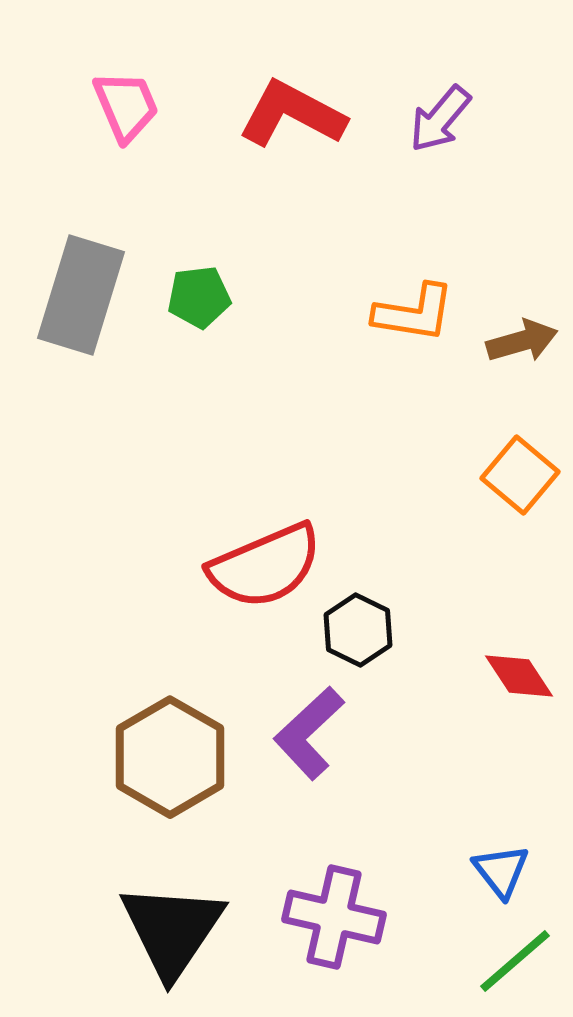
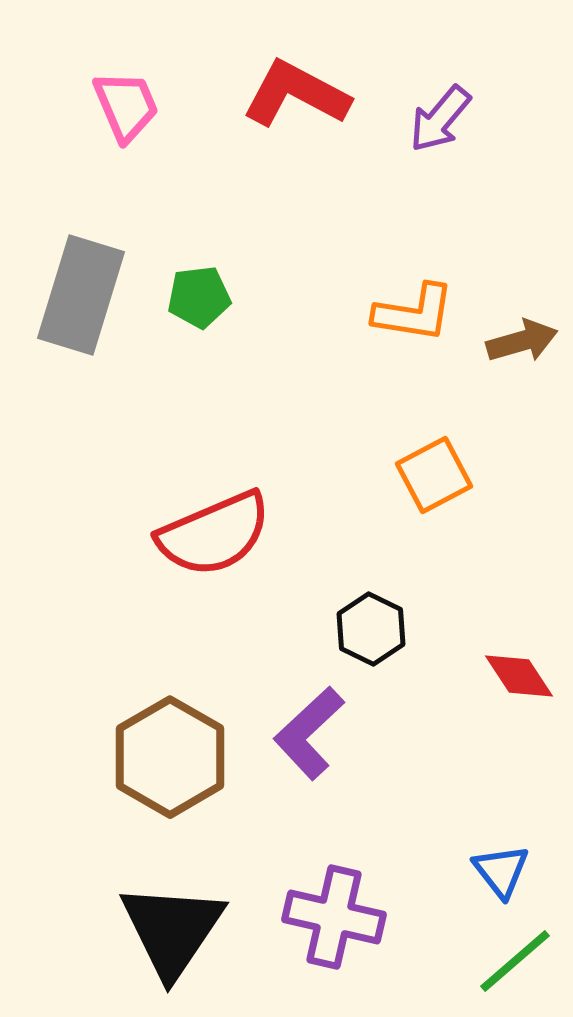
red L-shape: moved 4 px right, 20 px up
orange square: moved 86 px left; rotated 22 degrees clockwise
red semicircle: moved 51 px left, 32 px up
black hexagon: moved 13 px right, 1 px up
